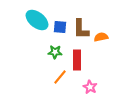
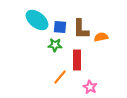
green star: moved 7 px up
